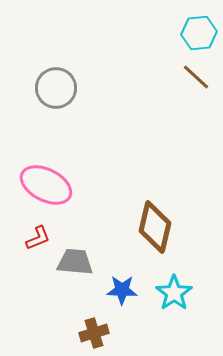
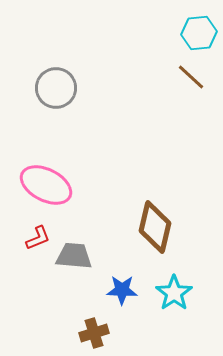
brown line: moved 5 px left
gray trapezoid: moved 1 px left, 6 px up
